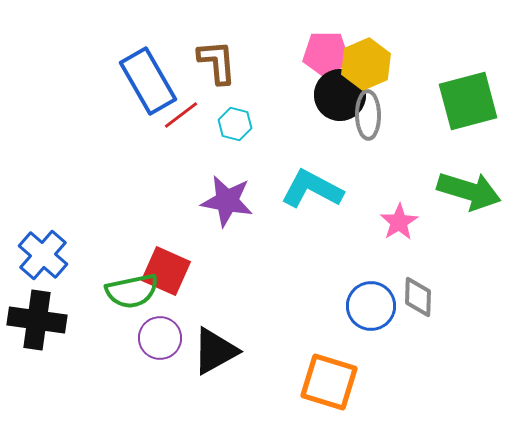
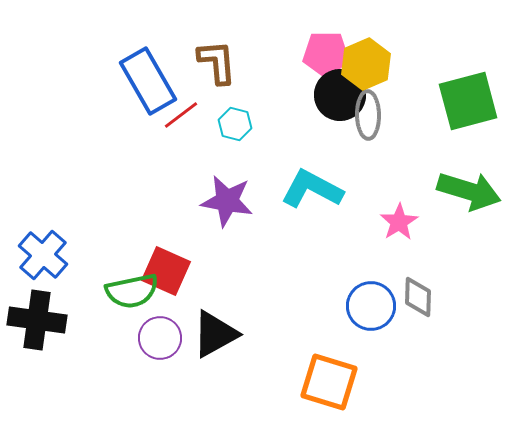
black triangle: moved 17 px up
